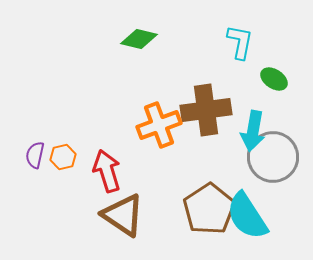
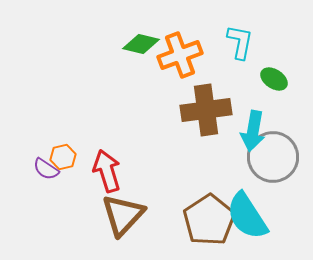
green diamond: moved 2 px right, 5 px down
orange cross: moved 21 px right, 70 px up
purple semicircle: moved 11 px right, 14 px down; rotated 68 degrees counterclockwise
brown pentagon: moved 11 px down
brown triangle: rotated 39 degrees clockwise
